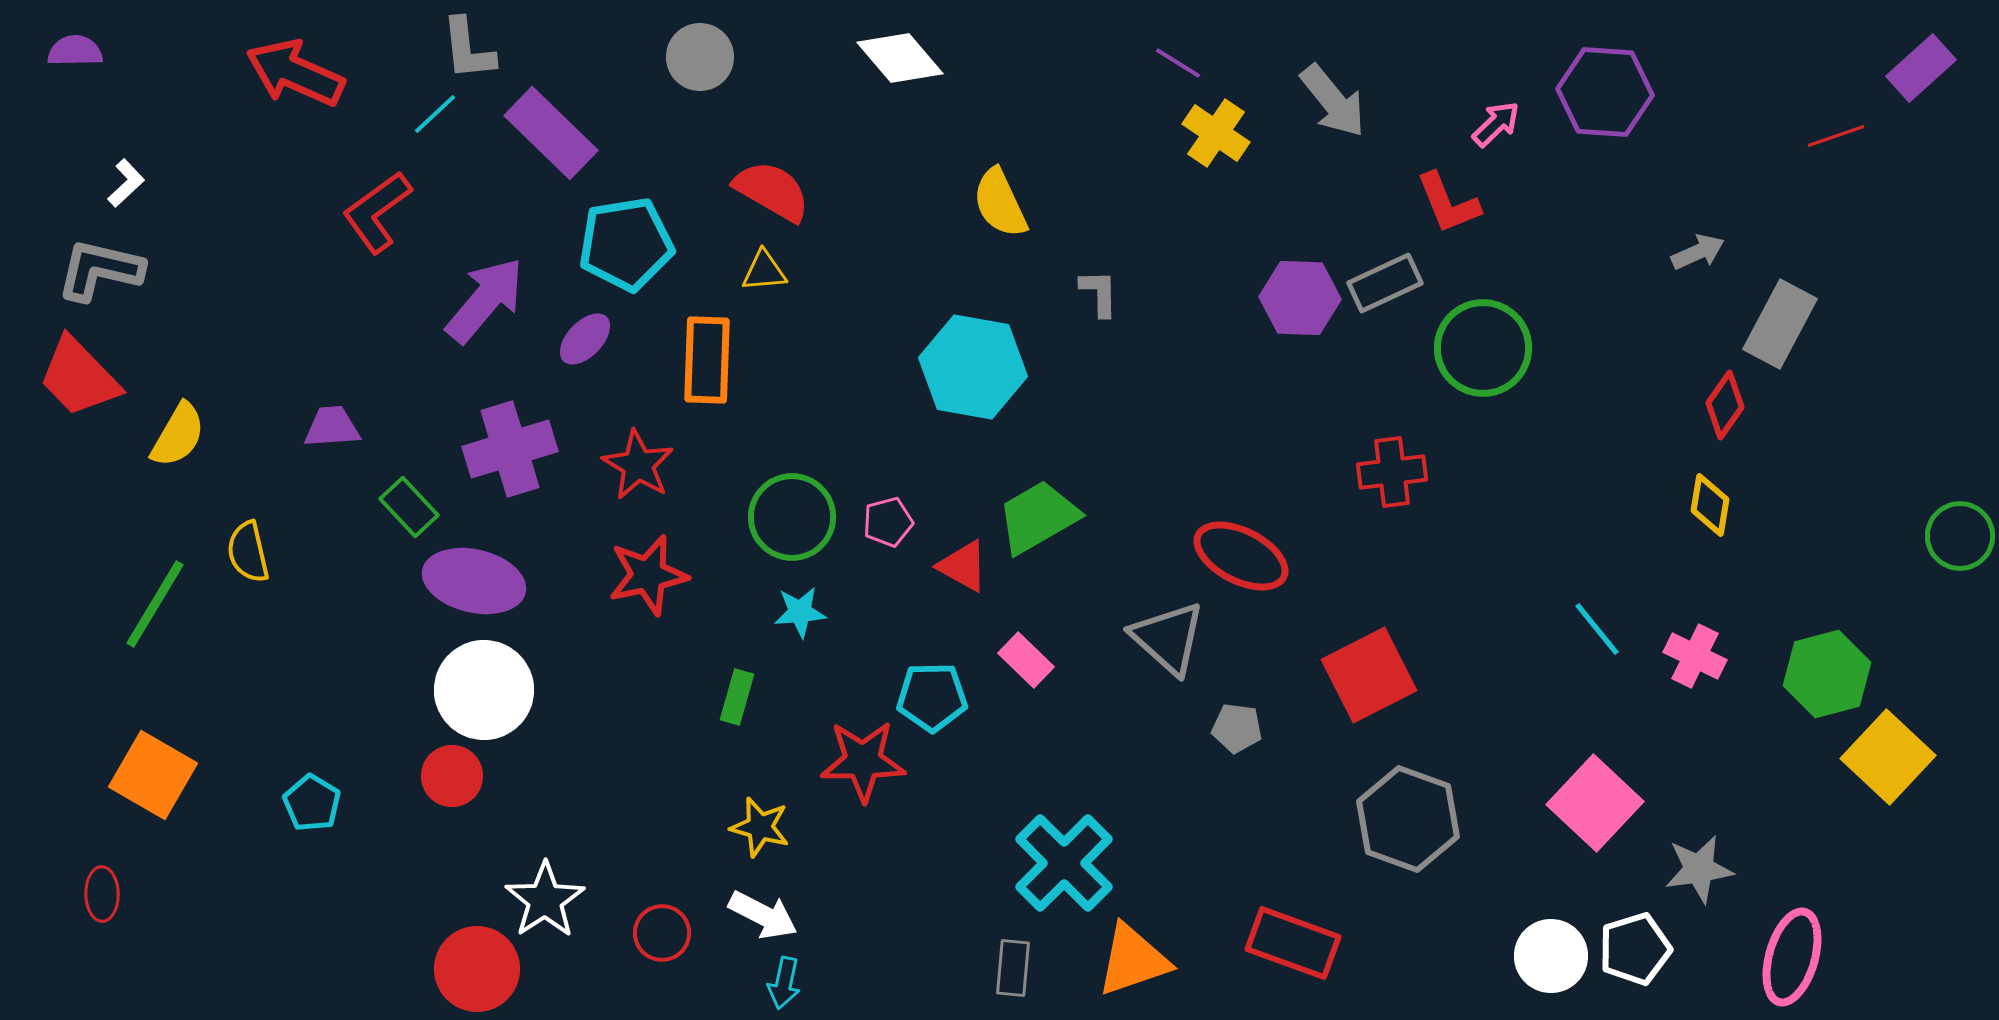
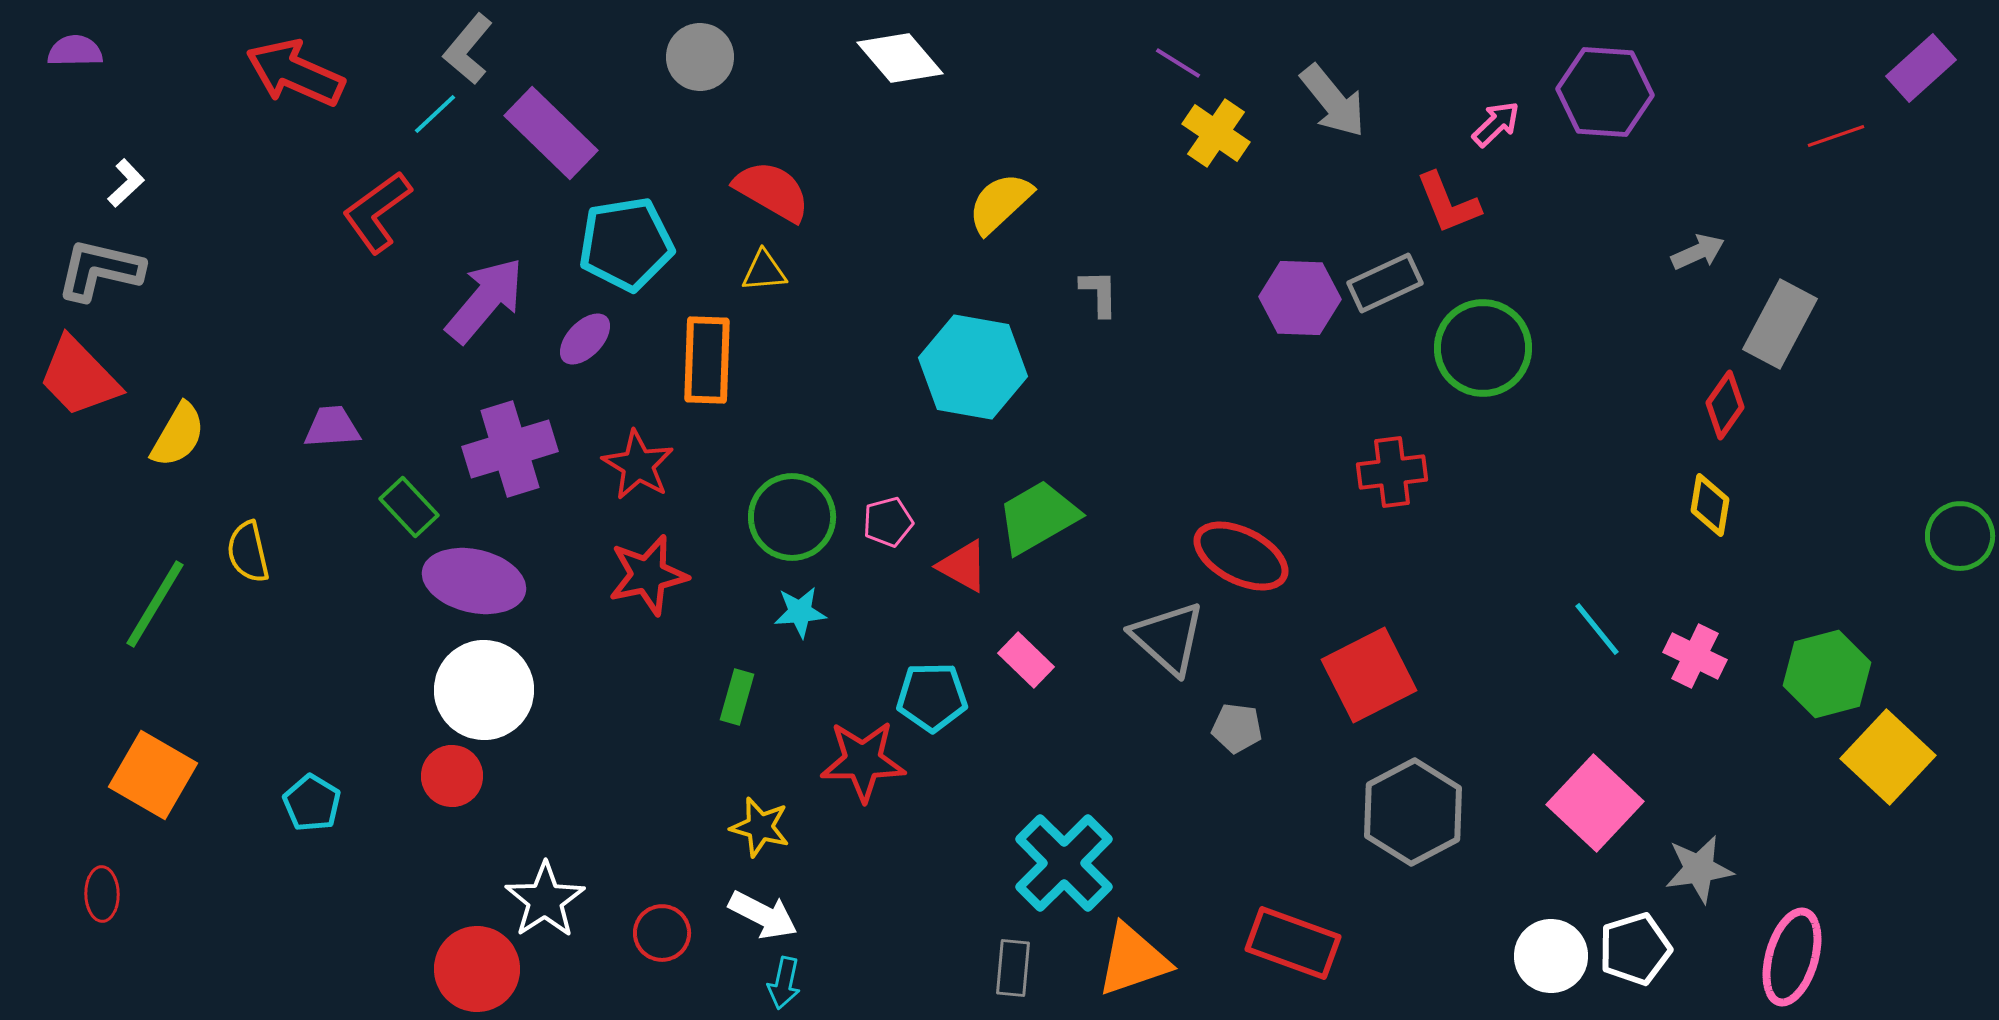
gray L-shape at (468, 49): rotated 46 degrees clockwise
yellow semicircle at (1000, 203): rotated 72 degrees clockwise
gray hexagon at (1408, 819): moved 5 px right, 7 px up; rotated 12 degrees clockwise
